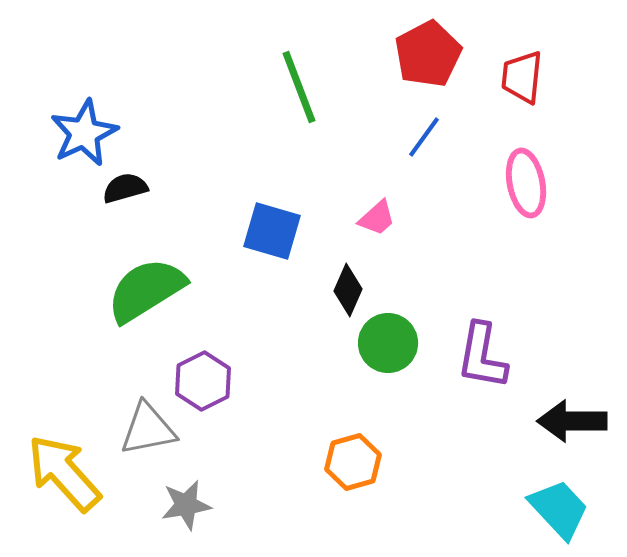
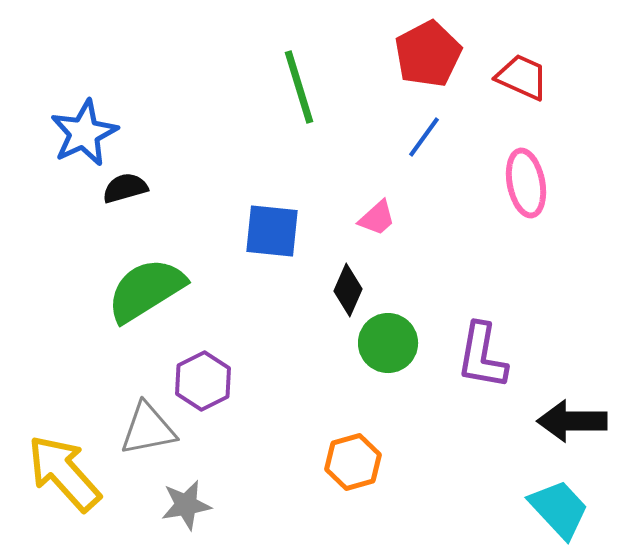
red trapezoid: rotated 108 degrees clockwise
green line: rotated 4 degrees clockwise
blue square: rotated 10 degrees counterclockwise
